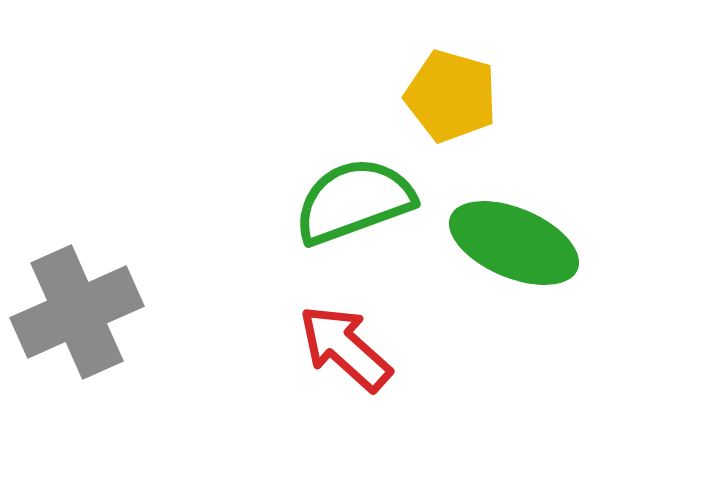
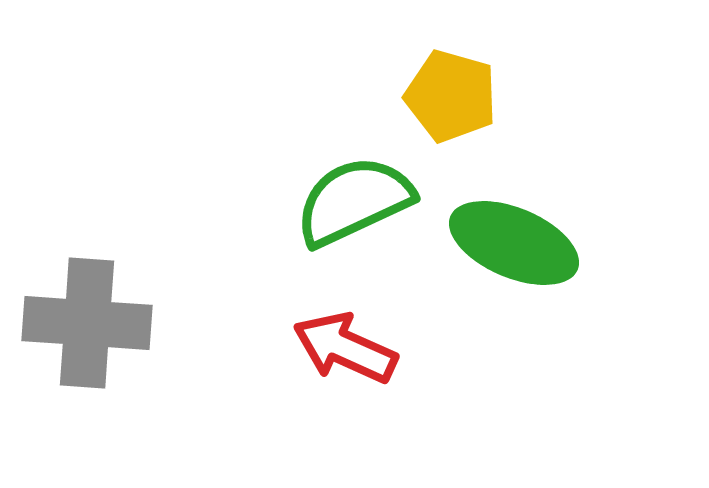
green semicircle: rotated 5 degrees counterclockwise
gray cross: moved 10 px right, 11 px down; rotated 28 degrees clockwise
red arrow: rotated 18 degrees counterclockwise
